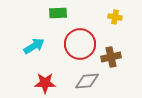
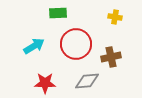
red circle: moved 4 px left
